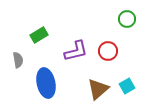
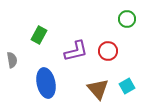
green rectangle: rotated 30 degrees counterclockwise
gray semicircle: moved 6 px left
brown triangle: rotated 30 degrees counterclockwise
